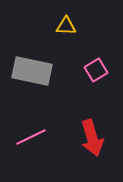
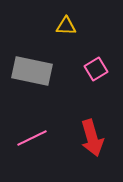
pink square: moved 1 px up
pink line: moved 1 px right, 1 px down
